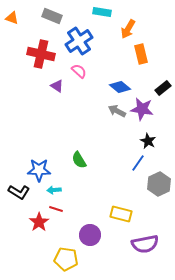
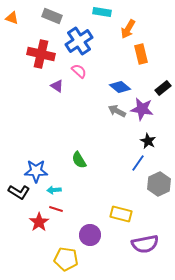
blue star: moved 3 px left, 1 px down
